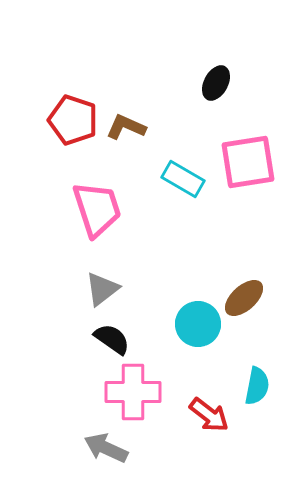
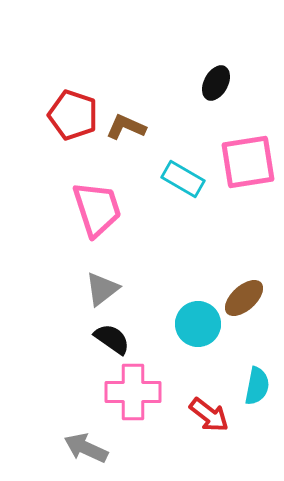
red pentagon: moved 5 px up
gray arrow: moved 20 px left
